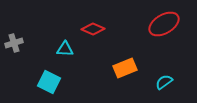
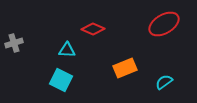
cyan triangle: moved 2 px right, 1 px down
cyan square: moved 12 px right, 2 px up
